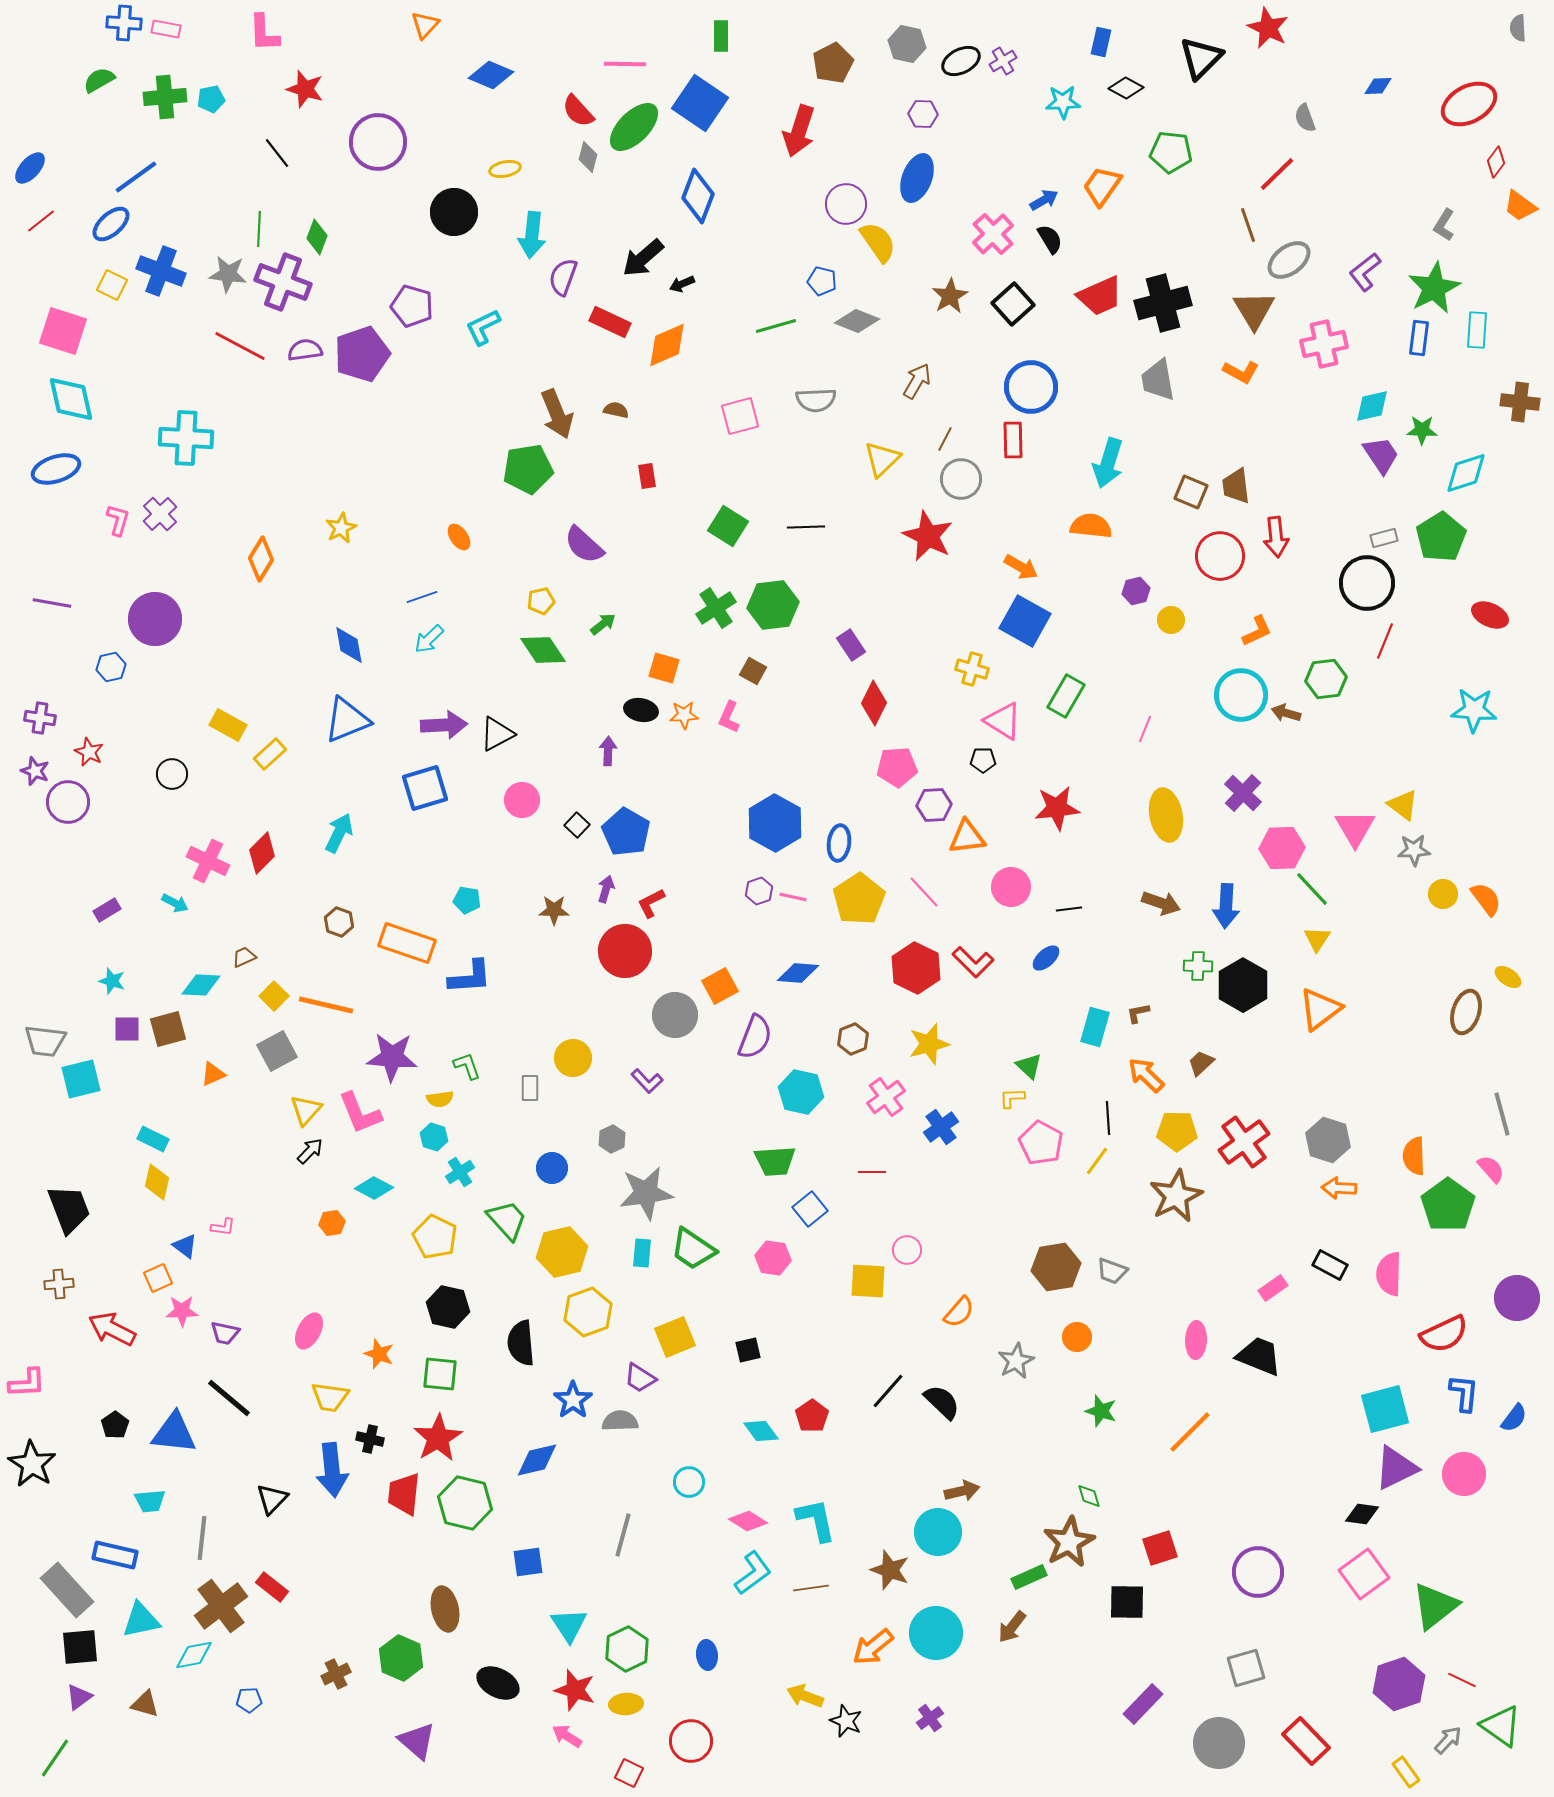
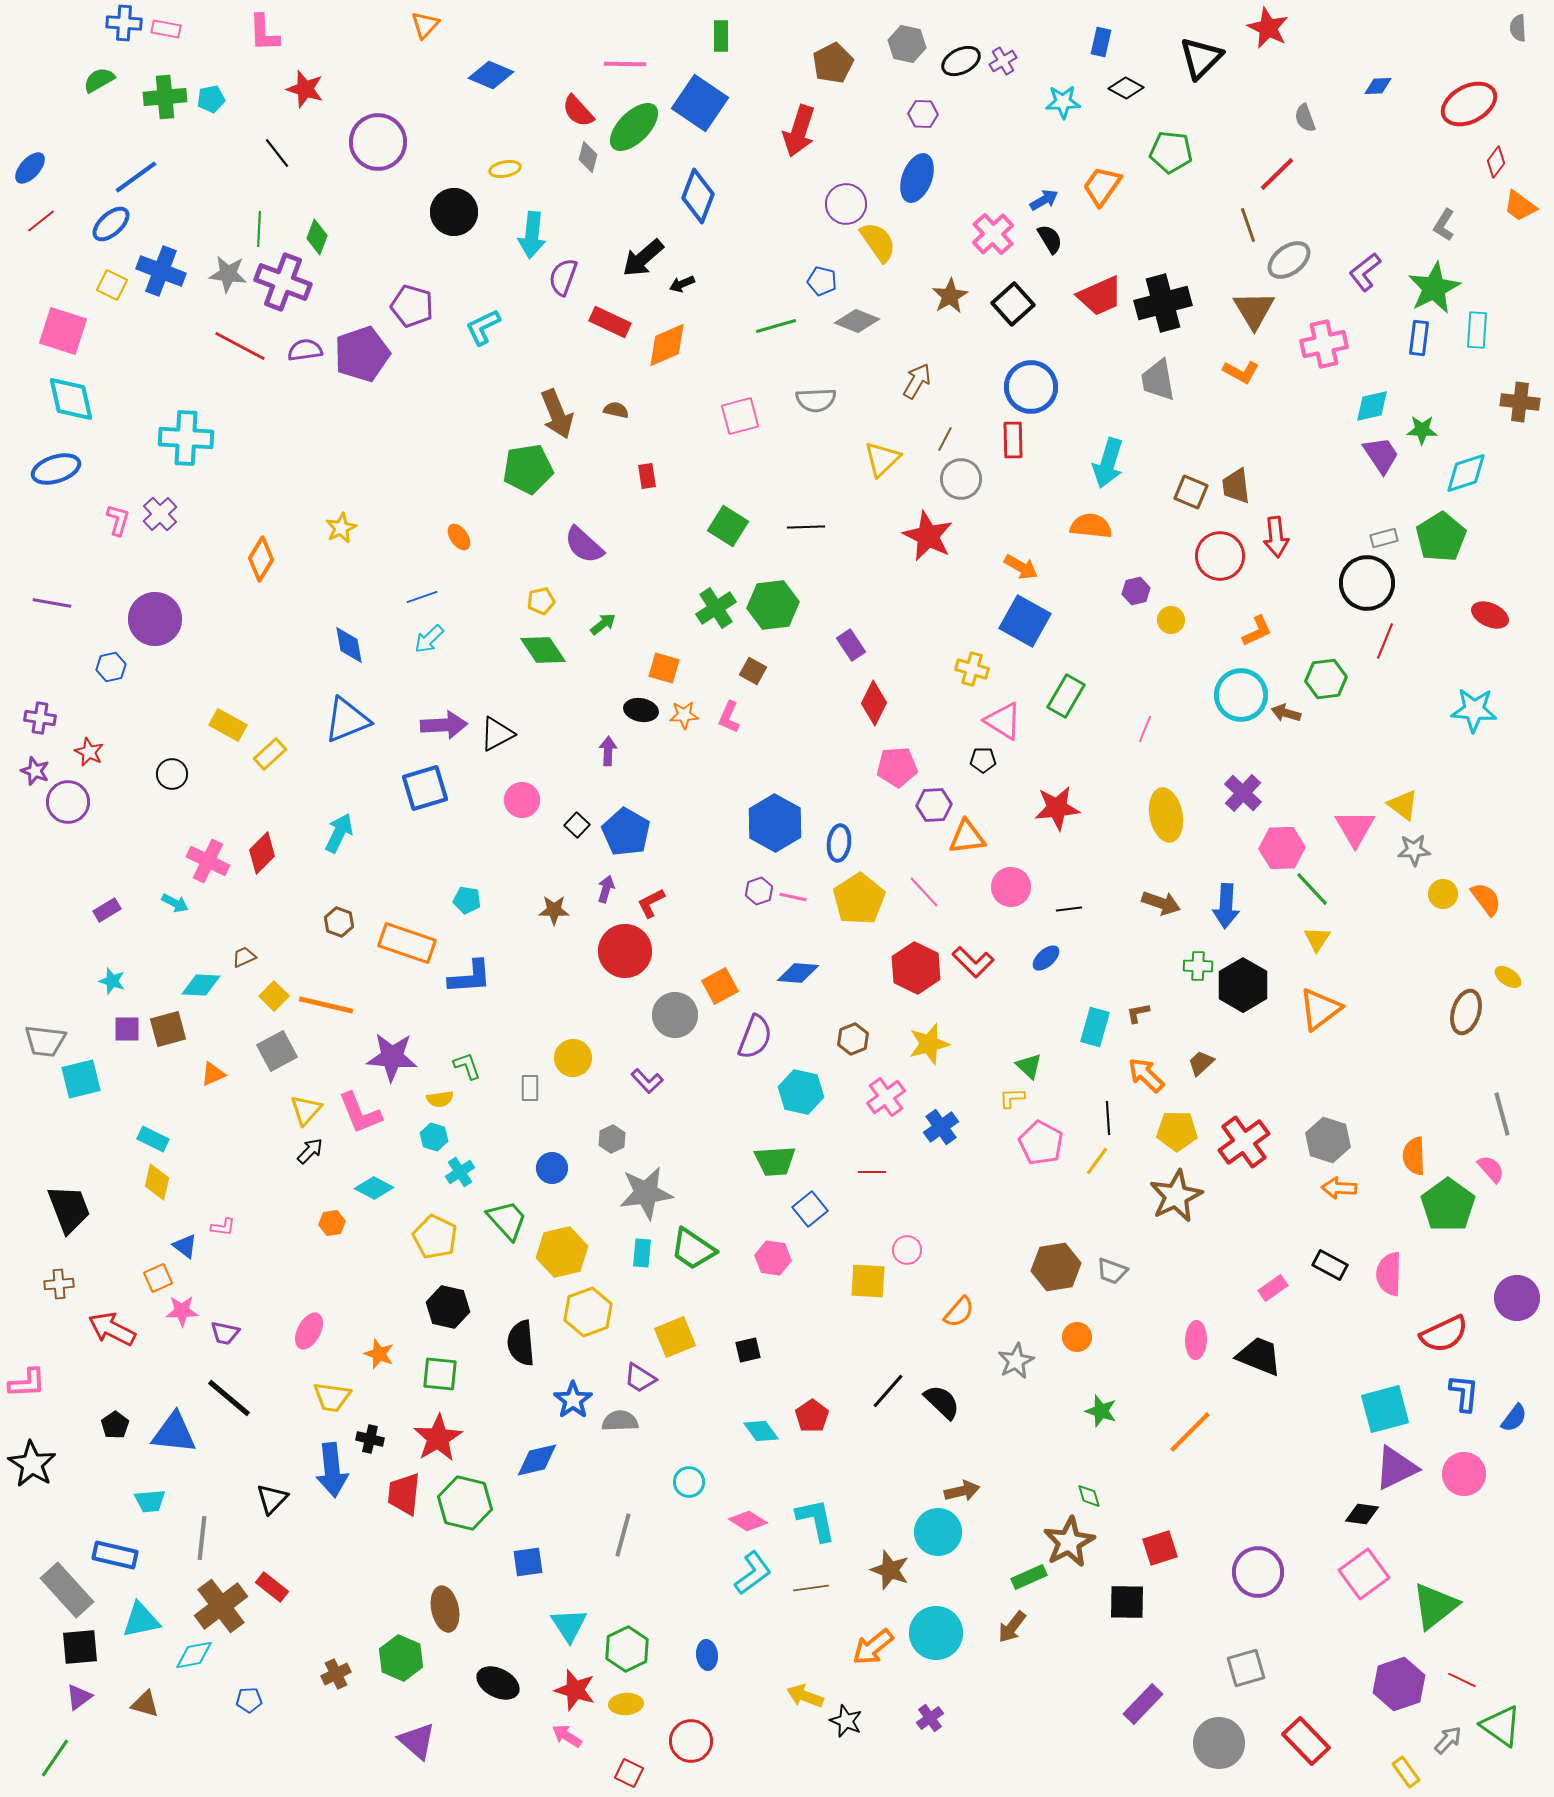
yellow trapezoid at (330, 1397): moved 2 px right
